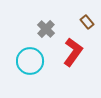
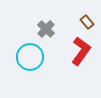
red L-shape: moved 8 px right, 1 px up
cyan circle: moved 4 px up
